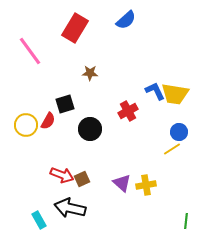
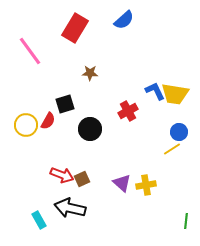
blue semicircle: moved 2 px left
